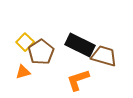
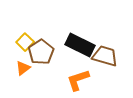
brown trapezoid: moved 1 px right
orange triangle: moved 4 px up; rotated 21 degrees counterclockwise
